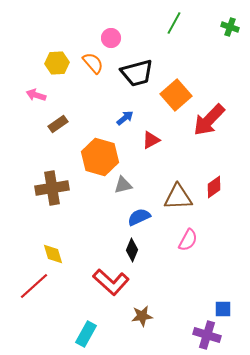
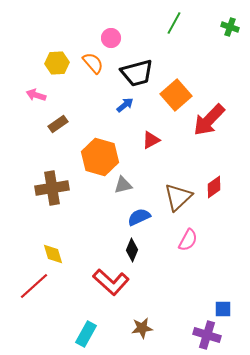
blue arrow: moved 13 px up
brown triangle: rotated 40 degrees counterclockwise
brown star: moved 12 px down
